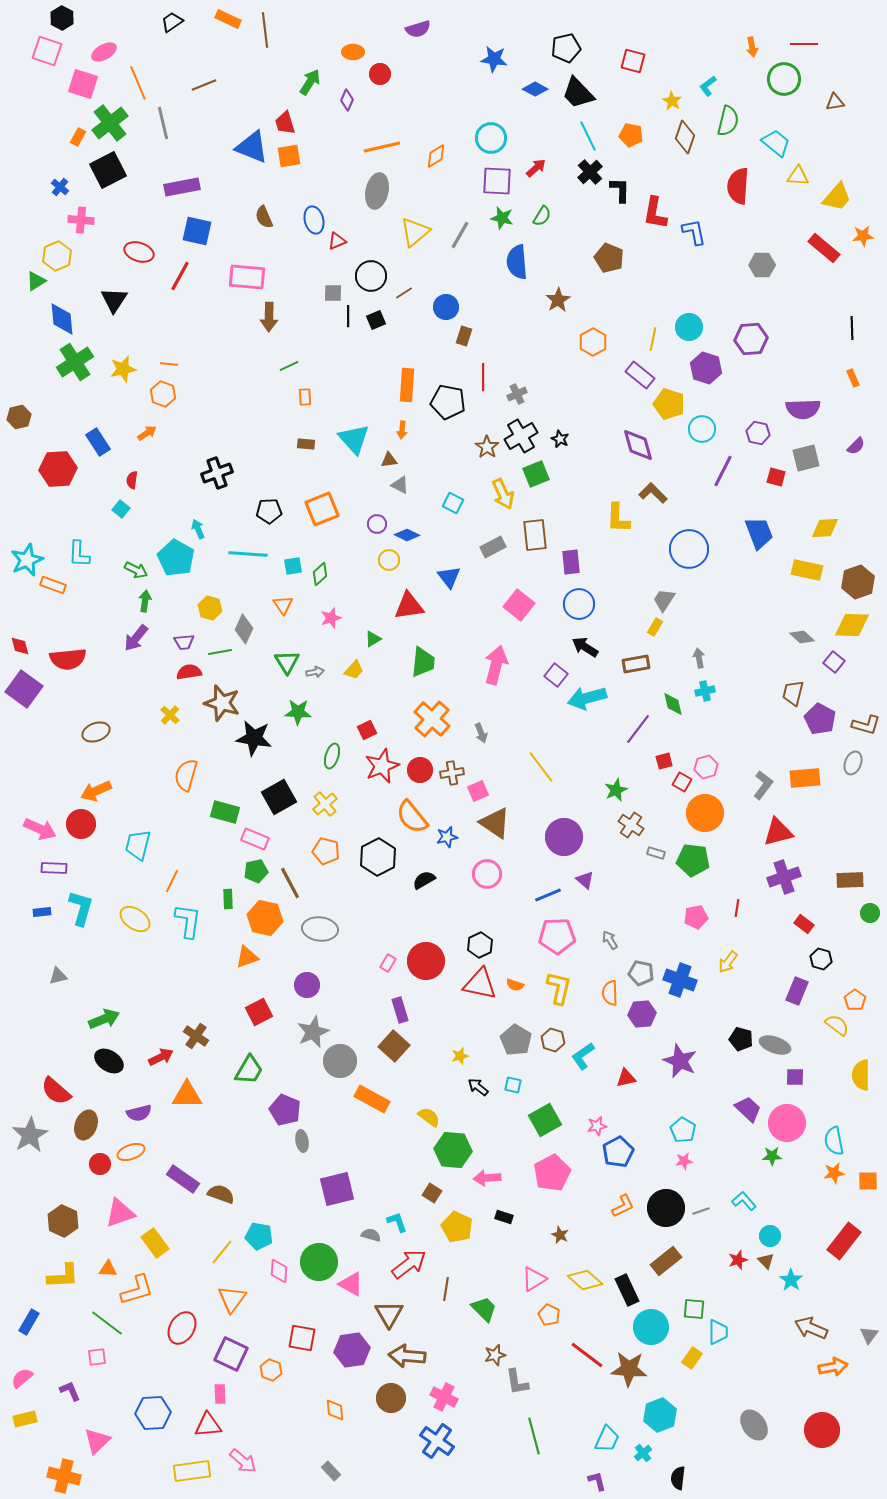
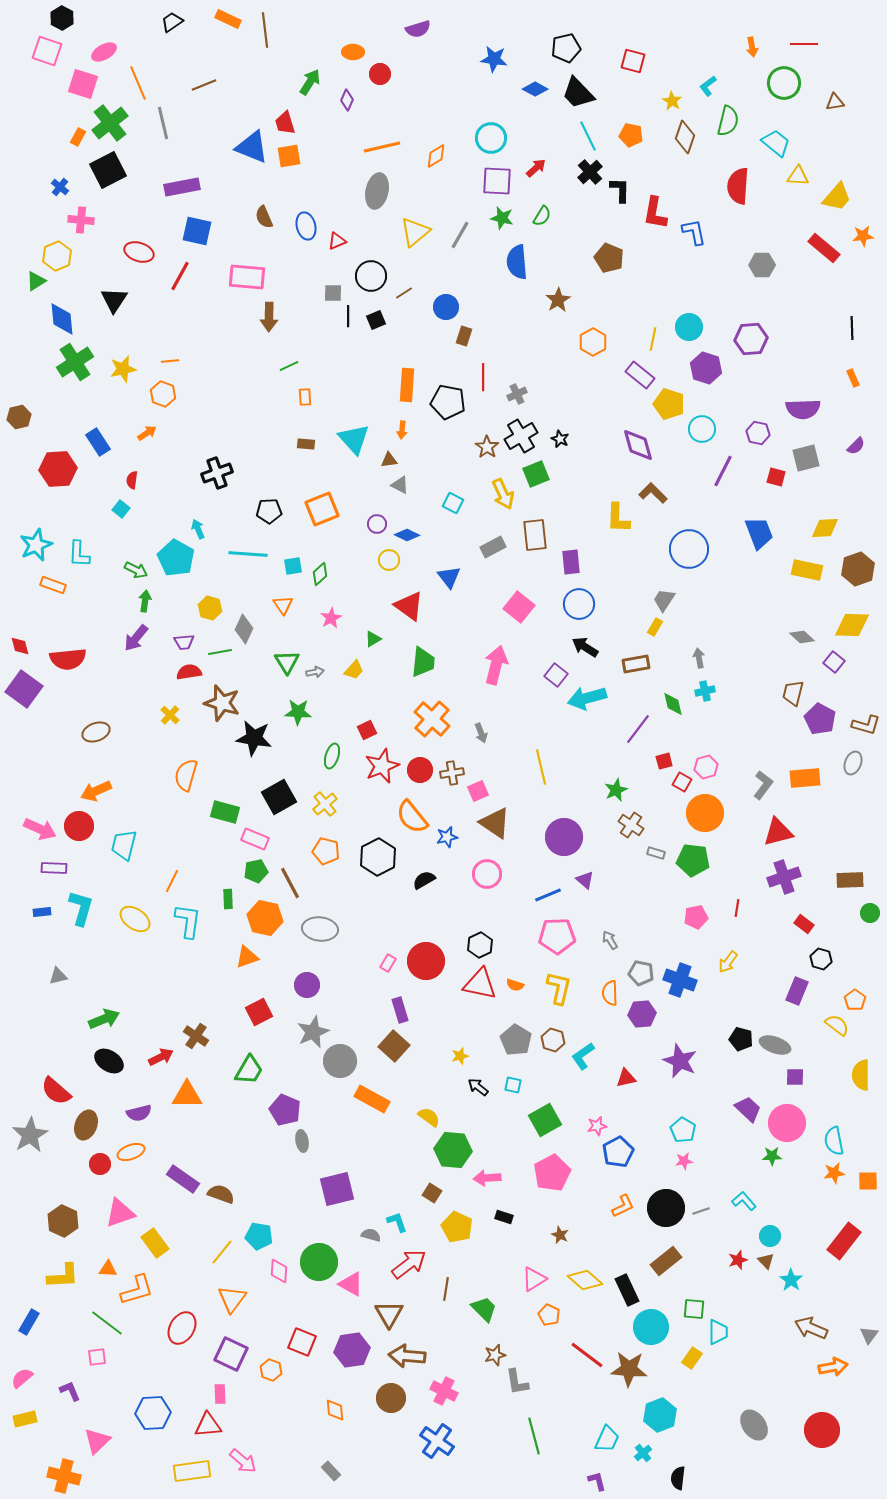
green circle at (784, 79): moved 4 px down
blue ellipse at (314, 220): moved 8 px left, 6 px down
orange line at (169, 364): moved 1 px right, 3 px up; rotated 12 degrees counterclockwise
cyan star at (27, 560): moved 9 px right, 15 px up
brown hexagon at (858, 582): moved 13 px up
pink square at (519, 605): moved 2 px down
red triangle at (409, 606): rotated 44 degrees clockwise
pink star at (331, 618): rotated 10 degrees counterclockwise
yellow line at (541, 767): rotated 24 degrees clockwise
red circle at (81, 824): moved 2 px left, 2 px down
cyan trapezoid at (138, 845): moved 14 px left
red square at (302, 1338): moved 4 px down; rotated 12 degrees clockwise
pink cross at (444, 1397): moved 6 px up
